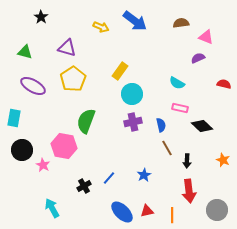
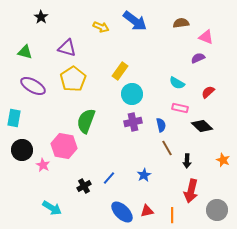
red semicircle: moved 16 px left, 8 px down; rotated 56 degrees counterclockwise
red arrow: moved 2 px right; rotated 20 degrees clockwise
cyan arrow: rotated 150 degrees clockwise
